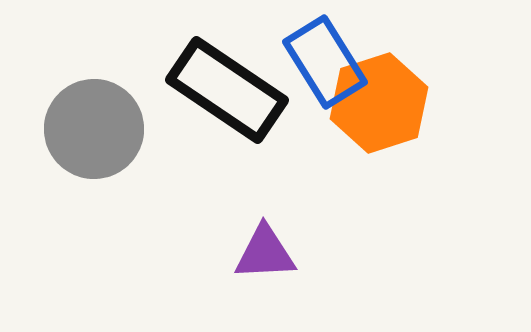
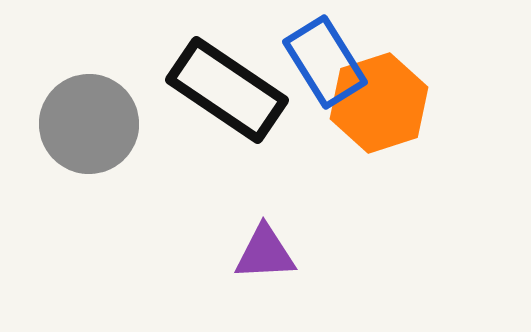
gray circle: moved 5 px left, 5 px up
